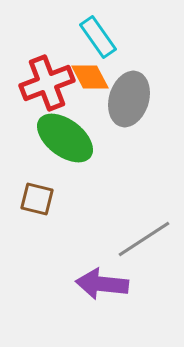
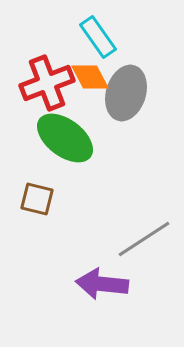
gray ellipse: moved 3 px left, 6 px up
